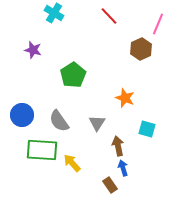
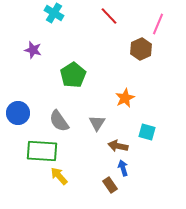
orange star: rotated 24 degrees clockwise
blue circle: moved 4 px left, 2 px up
cyan square: moved 3 px down
brown arrow: rotated 66 degrees counterclockwise
green rectangle: moved 1 px down
yellow arrow: moved 13 px left, 13 px down
